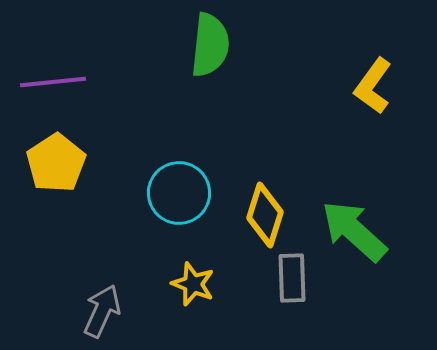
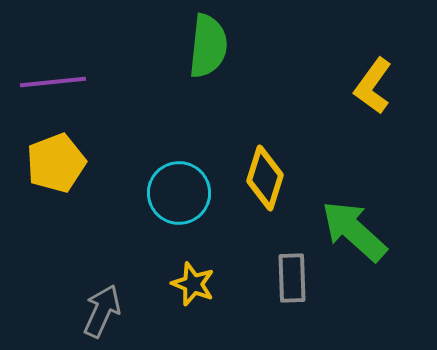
green semicircle: moved 2 px left, 1 px down
yellow pentagon: rotated 12 degrees clockwise
yellow diamond: moved 37 px up
